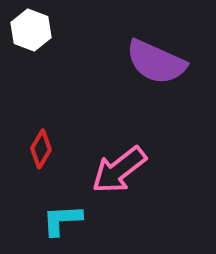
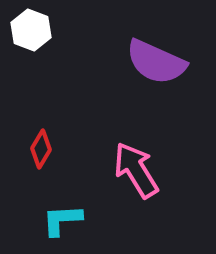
pink arrow: moved 17 px right; rotated 96 degrees clockwise
